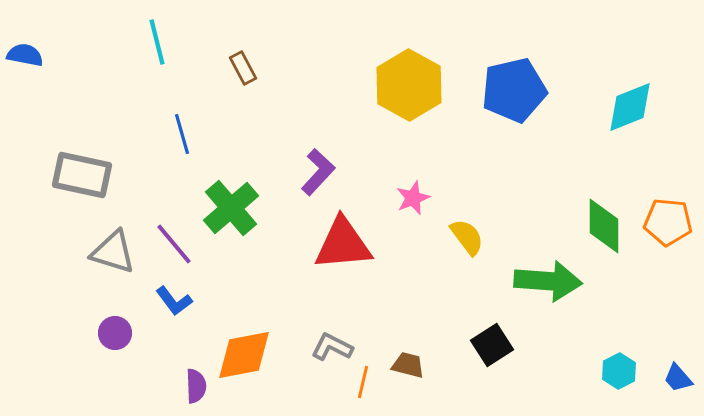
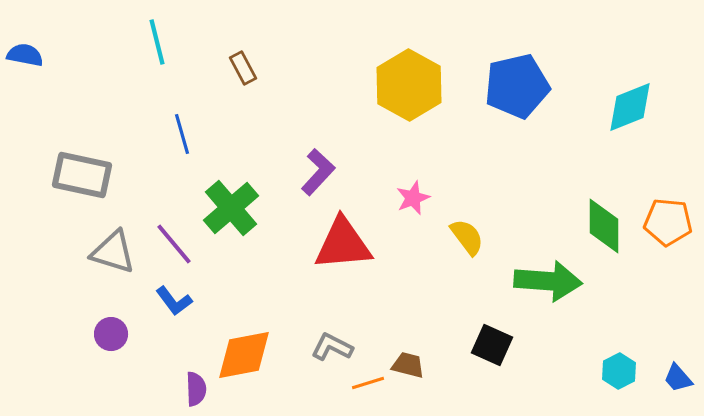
blue pentagon: moved 3 px right, 4 px up
purple circle: moved 4 px left, 1 px down
black square: rotated 33 degrees counterclockwise
orange line: moved 5 px right, 1 px down; rotated 60 degrees clockwise
purple semicircle: moved 3 px down
